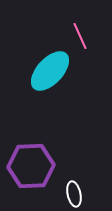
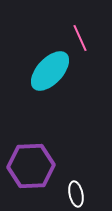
pink line: moved 2 px down
white ellipse: moved 2 px right
